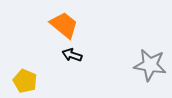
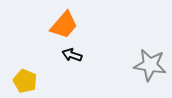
orange trapezoid: rotated 92 degrees clockwise
